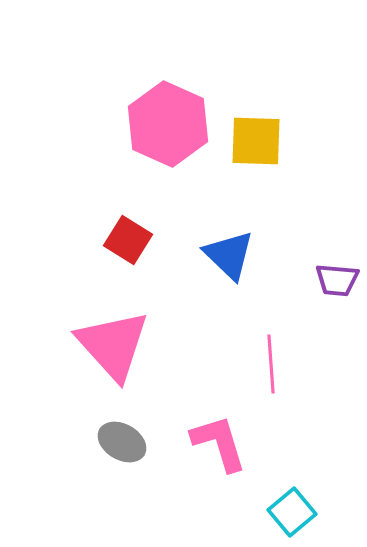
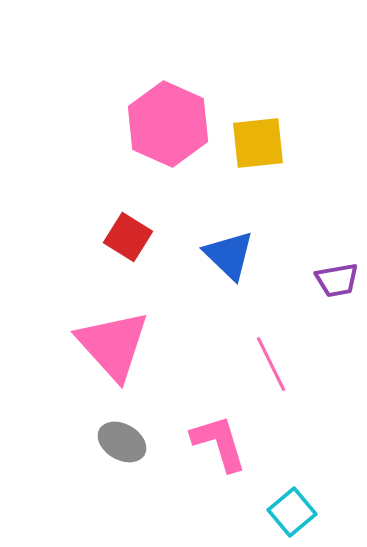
yellow square: moved 2 px right, 2 px down; rotated 8 degrees counterclockwise
red square: moved 3 px up
purple trapezoid: rotated 15 degrees counterclockwise
pink line: rotated 22 degrees counterclockwise
